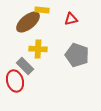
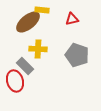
red triangle: moved 1 px right
